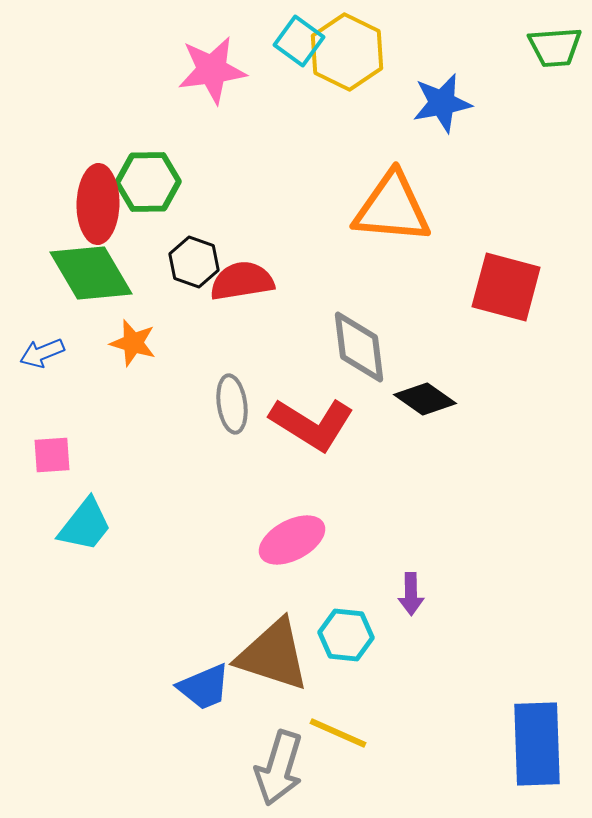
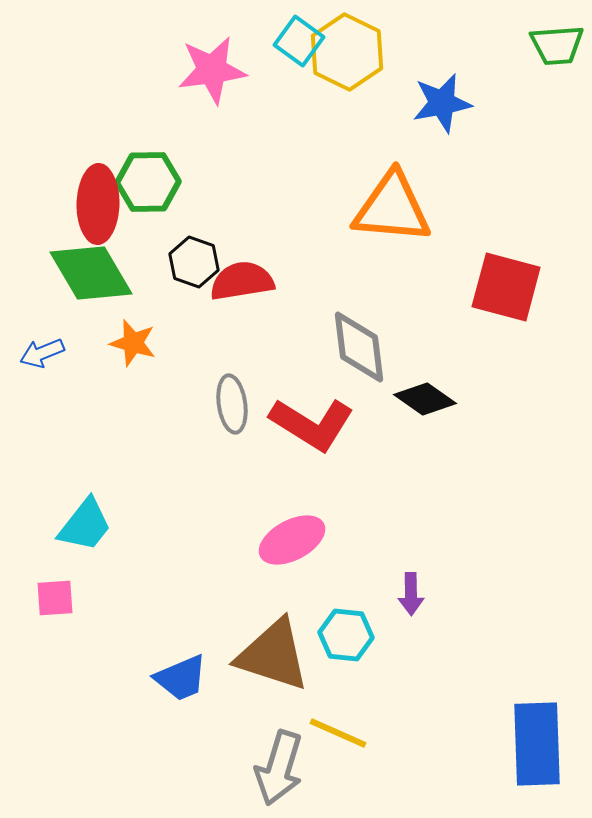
green trapezoid: moved 2 px right, 2 px up
pink square: moved 3 px right, 143 px down
blue trapezoid: moved 23 px left, 9 px up
